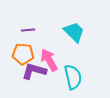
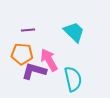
orange pentagon: moved 1 px left
cyan semicircle: moved 2 px down
